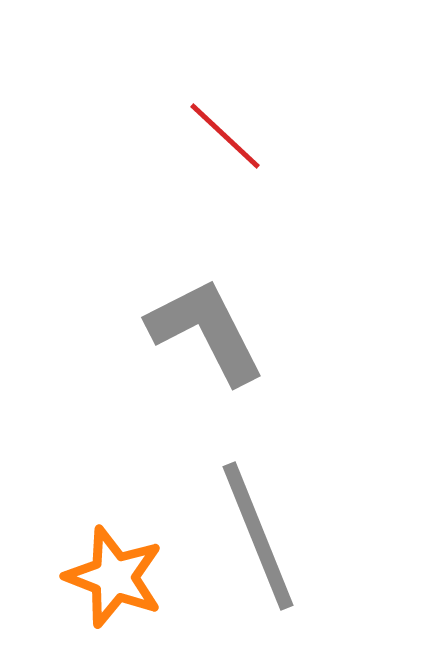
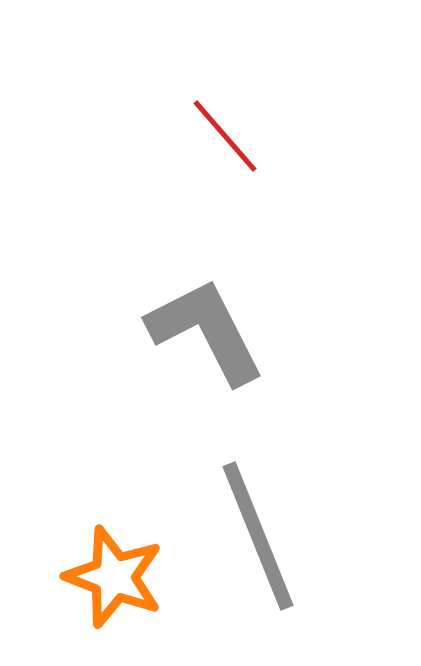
red line: rotated 6 degrees clockwise
